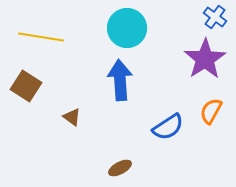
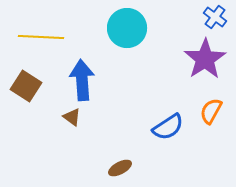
yellow line: rotated 6 degrees counterclockwise
blue arrow: moved 38 px left
